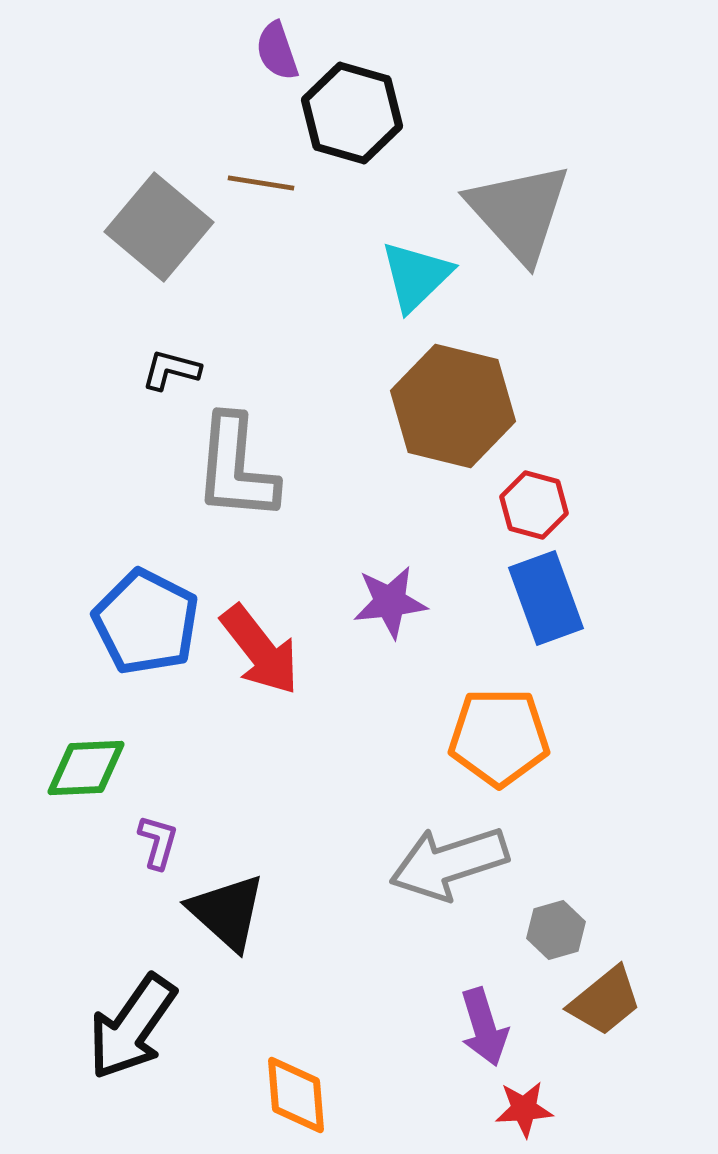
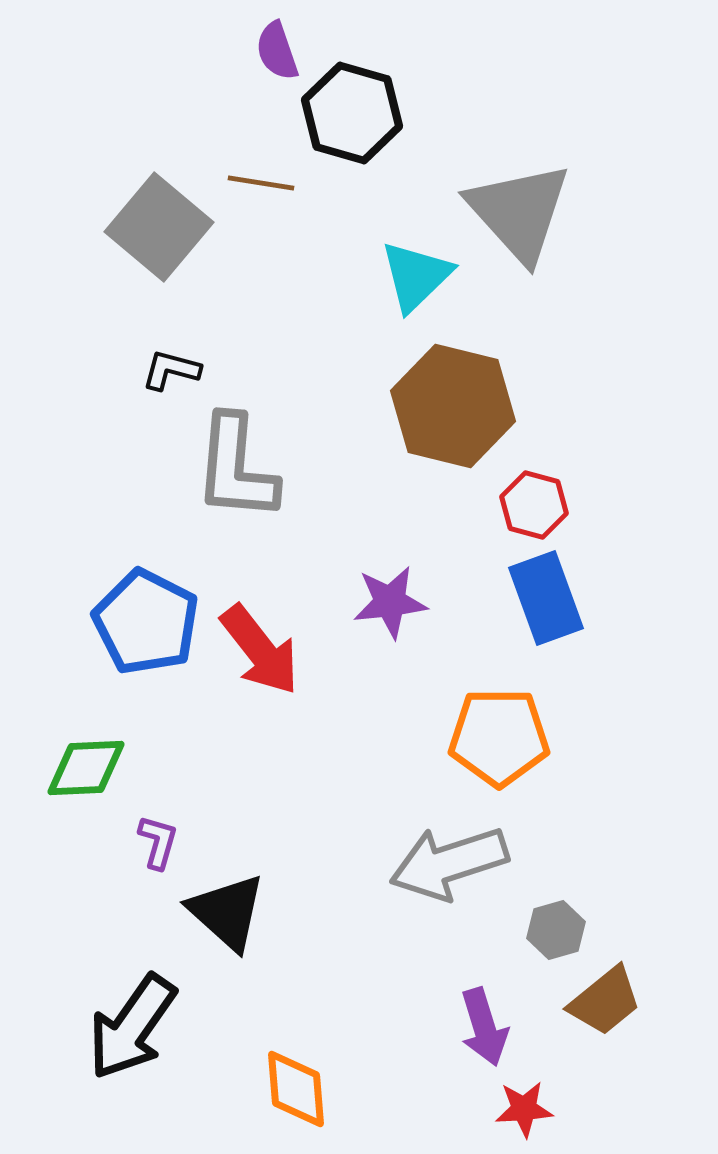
orange diamond: moved 6 px up
